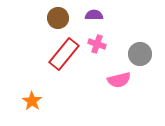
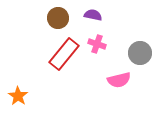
purple semicircle: moved 1 px left; rotated 12 degrees clockwise
gray circle: moved 1 px up
orange star: moved 14 px left, 5 px up
